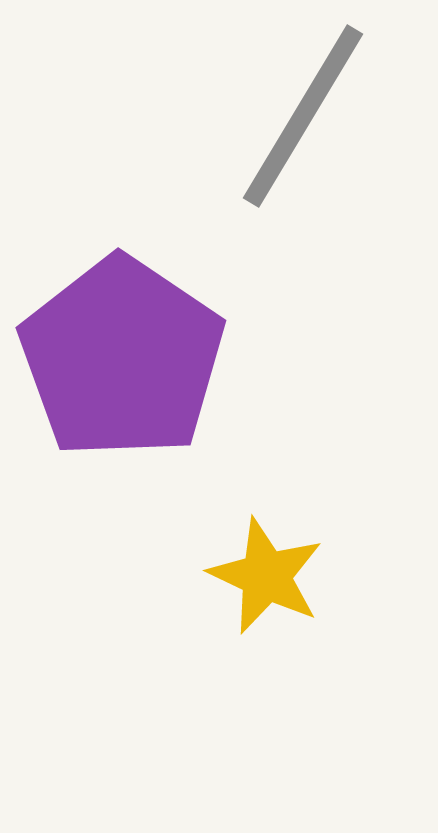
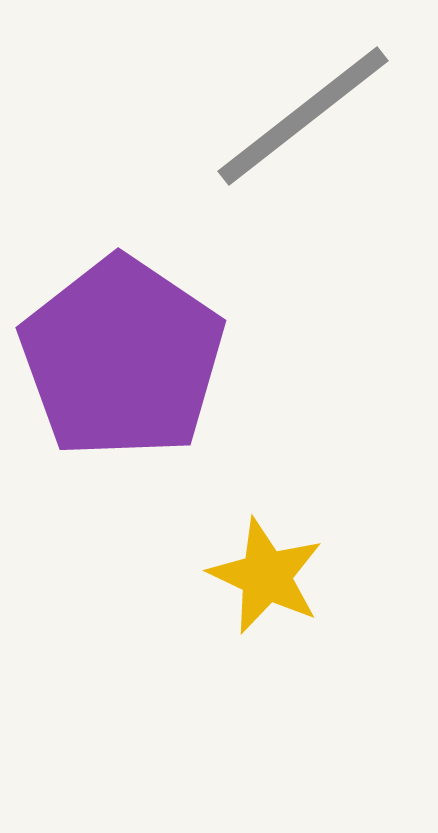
gray line: rotated 21 degrees clockwise
